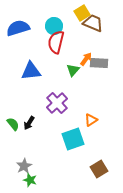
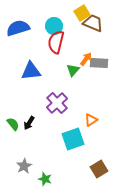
green star: moved 15 px right, 1 px up
